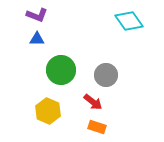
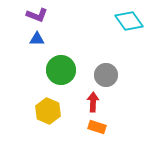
red arrow: rotated 126 degrees counterclockwise
